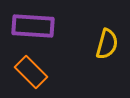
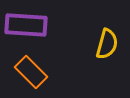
purple rectangle: moved 7 px left, 1 px up
